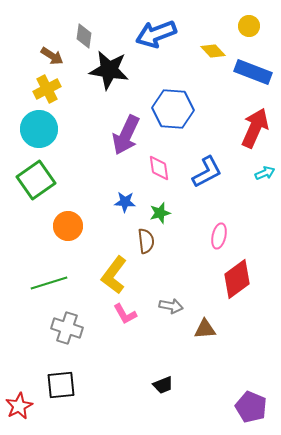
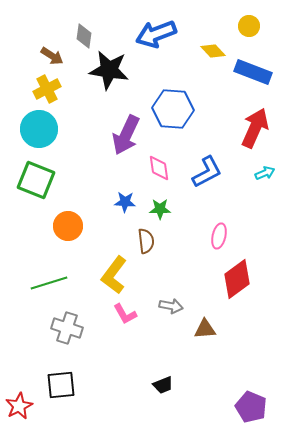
green square: rotated 33 degrees counterclockwise
green star: moved 4 px up; rotated 15 degrees clockwise
